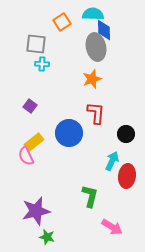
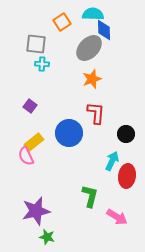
gray ellipse: moved 7 px left, 1 px down; rotated 56 degrees clockwise
pink arrow: moved 5 px right, 10 px up
